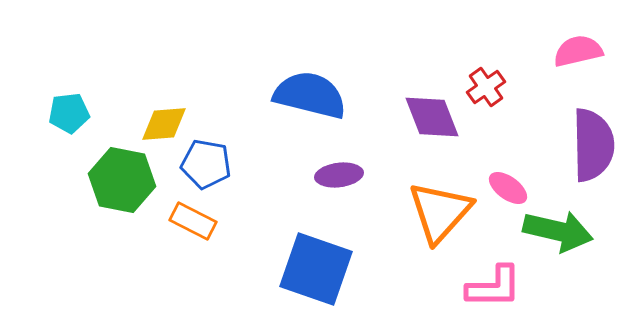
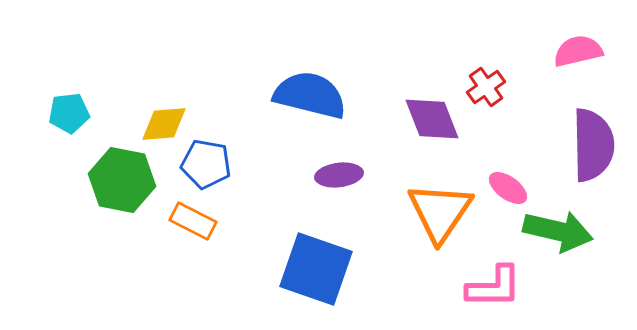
purple diamond: moved 2 px down
orange triangle: rotated 8 degrees counterclockwise
